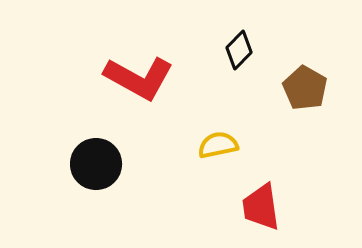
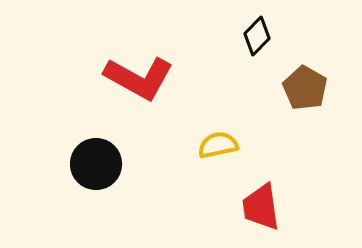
black diamond: moved 18 px right, 14 px up
